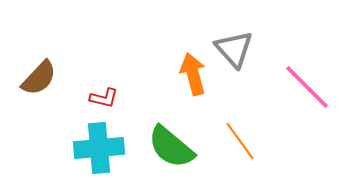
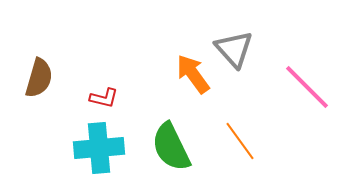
orange arrow: rotated 21 degrees counterclockwise
brown semicircle: rotated 27 degrees counterclockwise
green semicircle: rotated 24 degrees clockwise
